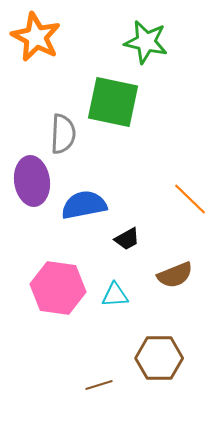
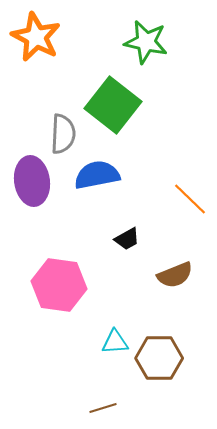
green square: moved 3 px down; rotated 26 degrees clockwise
blue semicircle: moved 13 px right, 30 px up
pink hexagon: moved 1 px right, 3 px up
cyan triangle: moved 47 px down
brown line: moved 4 px right, 23 px down
